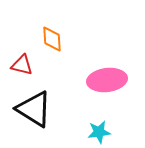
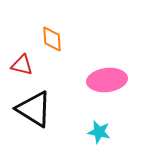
cyan star: rotated 20 degrees clockwise
